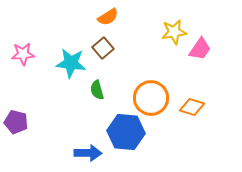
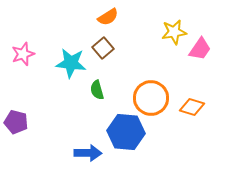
pink star: rotated 15 degrees counterclockwise
